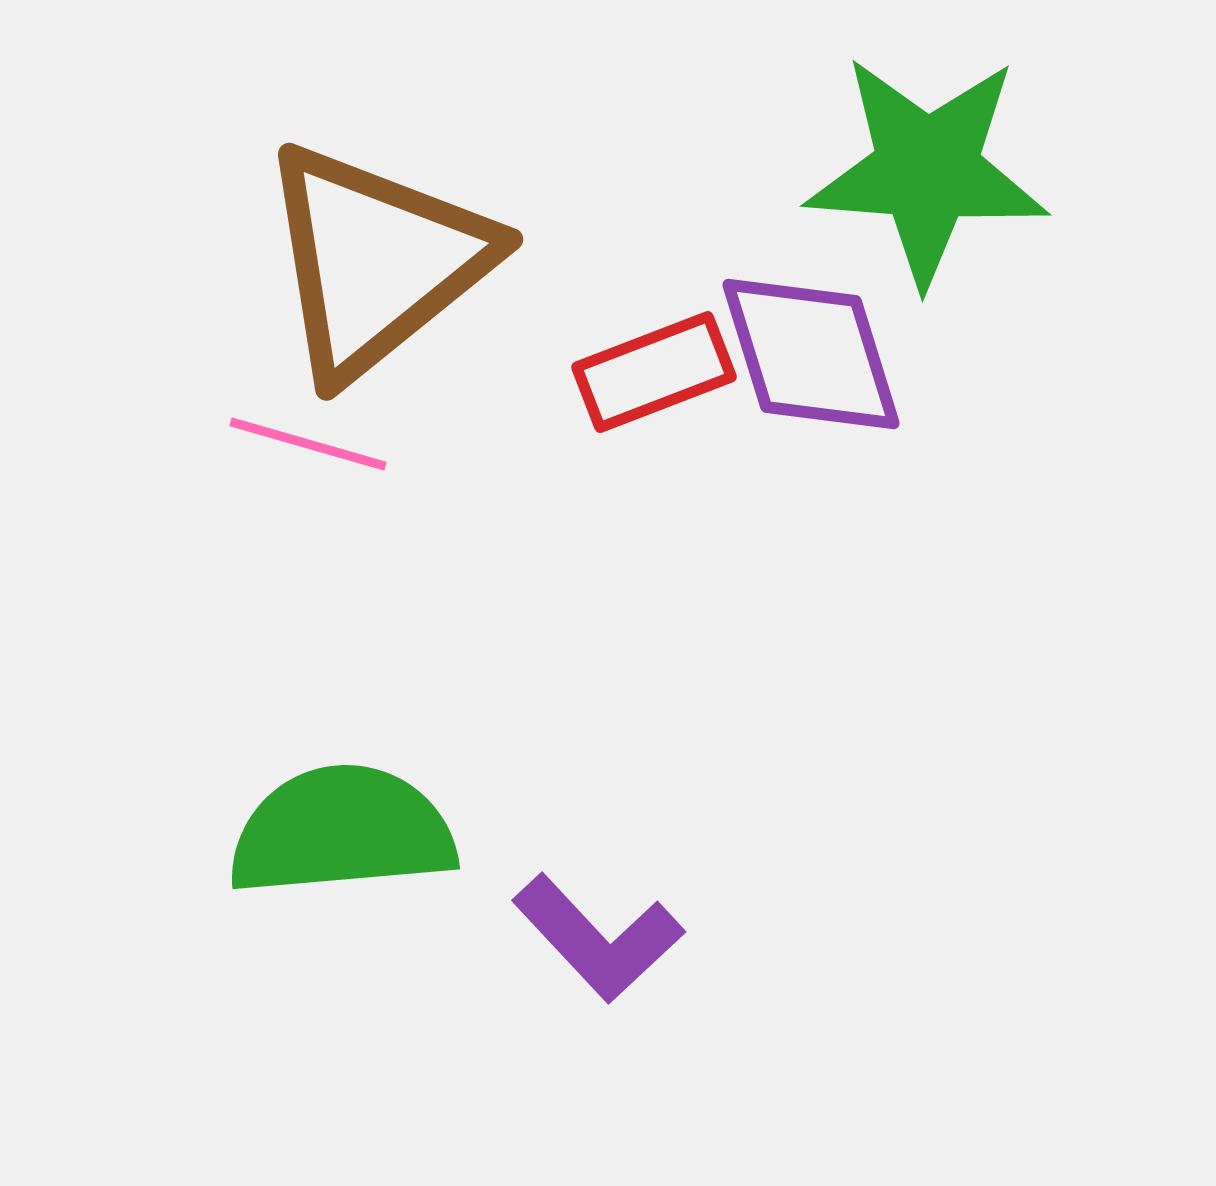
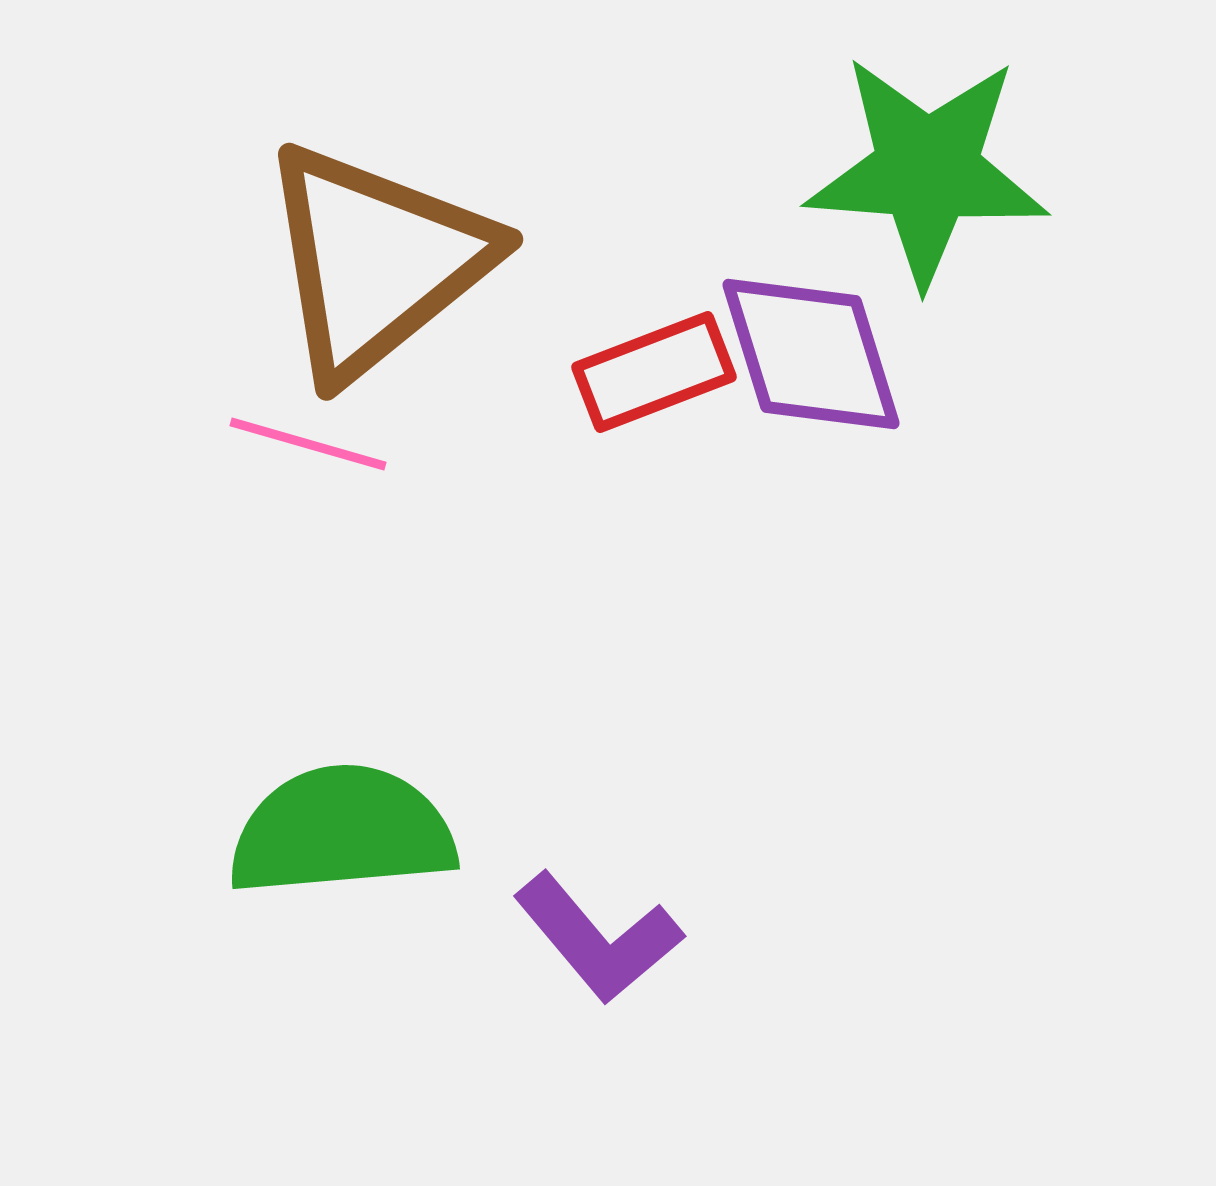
purple L-shape: rotated 3 degrees clockwise
